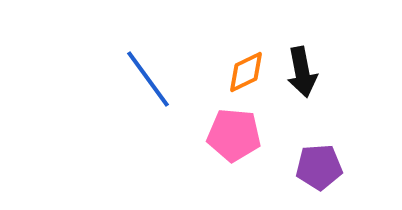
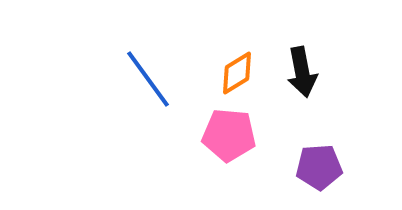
orange diamond: moved 9 px left, 1 px down; rotated 6 degrees counterclockwise
pink pentagon: moved 5 px left
